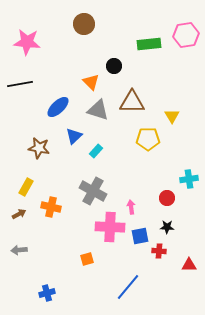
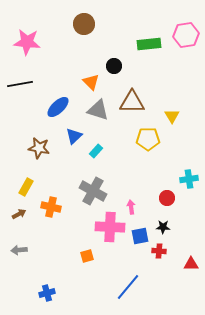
black star: moved 4 px left
orange square: moved 3 px up
red triangle: moved 2 px right, 1 px up
